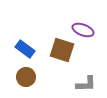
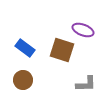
blue rectangle: moved 1 px up
brown circle: moved 3 px left, 3 px down
